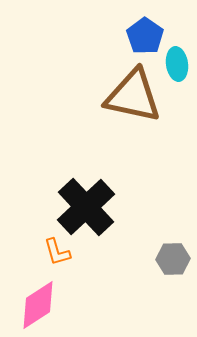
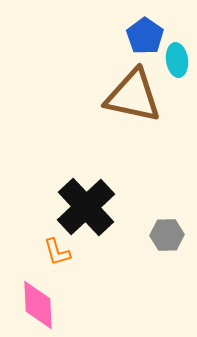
cyan ellipse: moved 4 px up
gray hexagon: moved 6 px left, 24 px up
pink diamond: rotated 60 degrees counterclockwise
